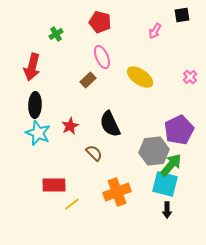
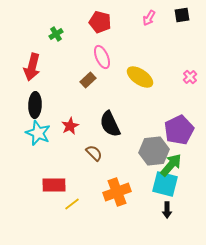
pink arrow: moved 6 px left, 13 px up
